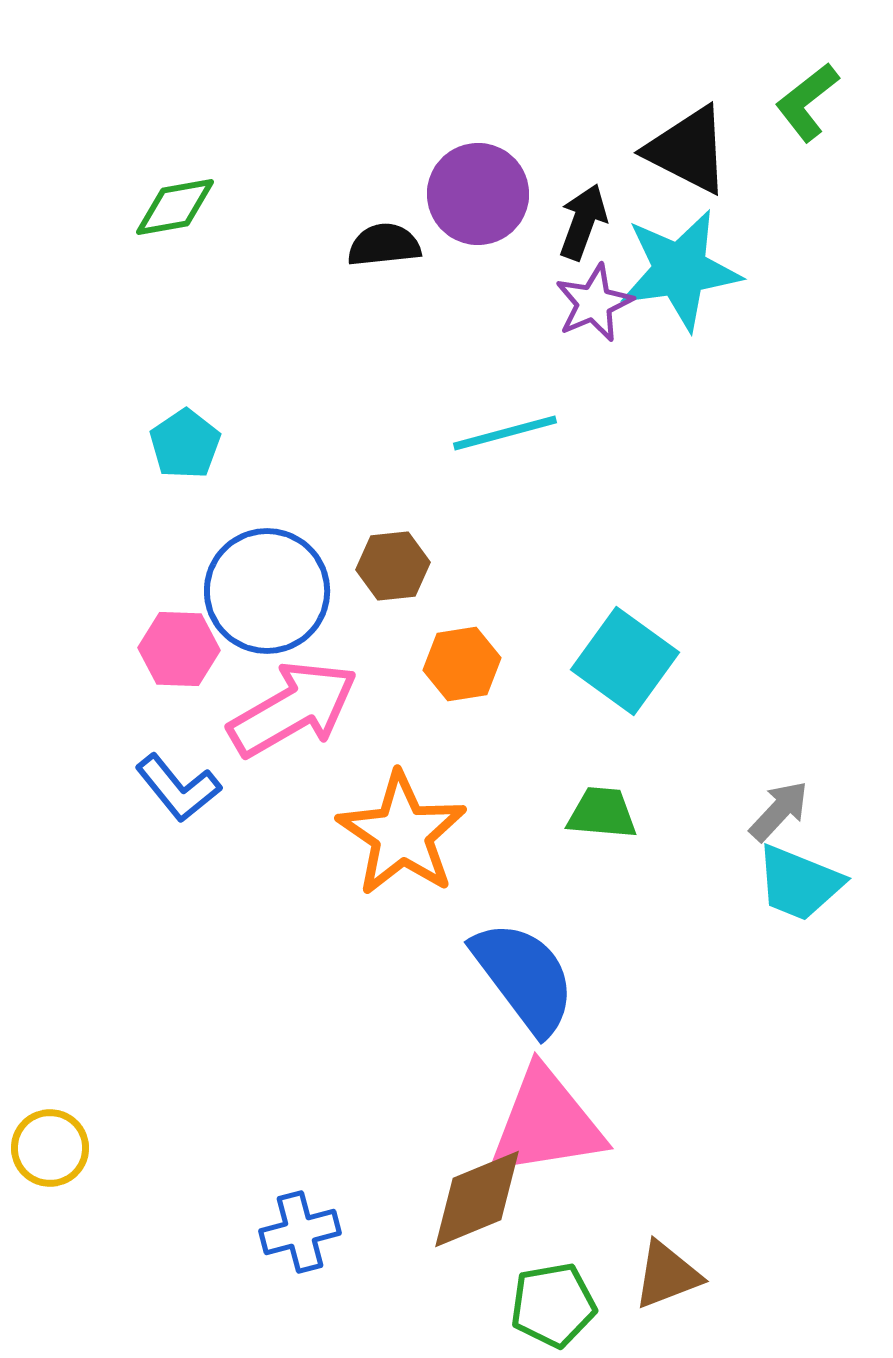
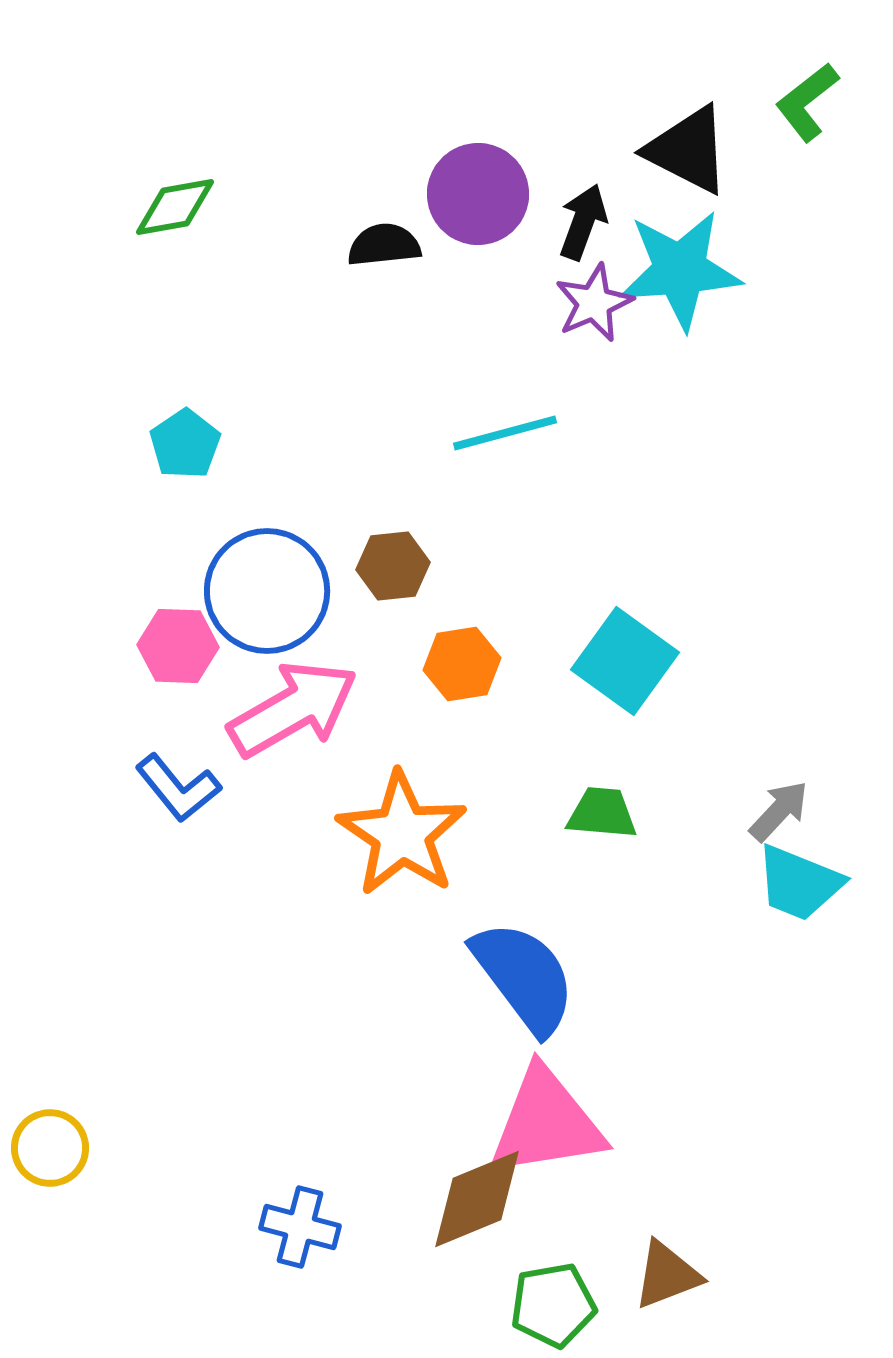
cyan star: rotated 4 degrees clockwise
pink hexagon: moved 1 px left, 3 px up
blue cross: moved 5 px up; rotated 30 degrees clockwise
